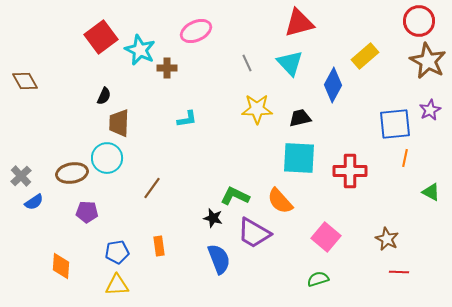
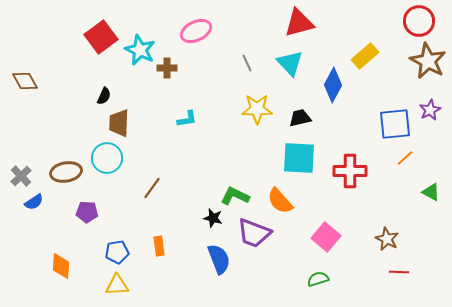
orange line at (405, 158): rotated 36 degrees clockwise
brown ellipse at (72, 173): moved 6 px left, 1 px up
purple trapezoid at (254, 233): rotated 9 degrees counterclockwise
